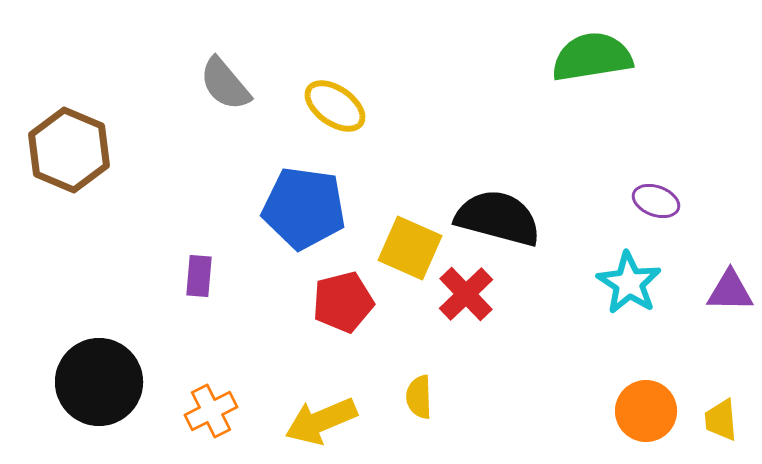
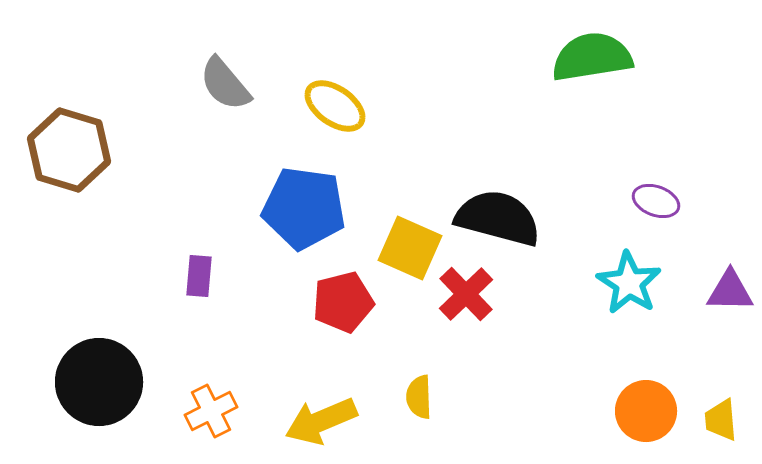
brown hexagon: rotated 6 degrees counterclockwise
